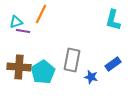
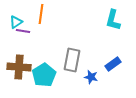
orange line: rotated 18 degrees counterclockwise
cyan triangle: rotated 16 degrees counterclockwise
cyan pentagon: moved 1 px right, 3 px down
